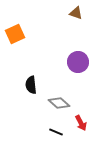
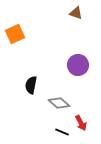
purple circle: moved 3 px down
black semicircle: rotated 18 degrees clockwise
black line: moved 6 px right
